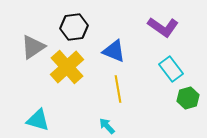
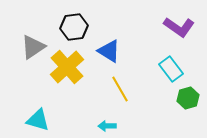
purple L-shape: moved 16 px right
blue triangle: moved 5 px left; rotated 10 degrees clockwise
yellow line: moved 2 px right; rotated 20 degrees counterclockwise
cyan arrow: rotated 48 degrees counterclockwise
